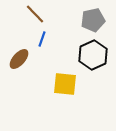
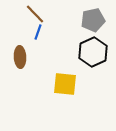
blue line: moved 4 px left, 7 px up
black hexagon: moved 3 px up
brown ellipse: moved 1 px right, 2 px up; rotated 45 degrees counterclockwise
